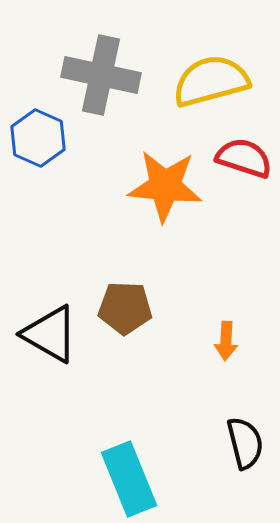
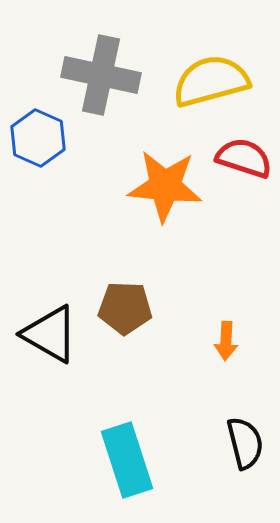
cyan rectangle: moved 2 px left, 19 px up; rotated 4 degrees clockwise
